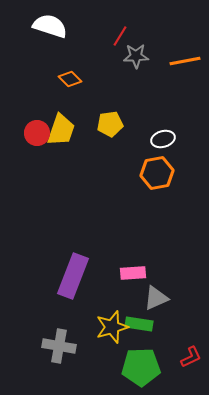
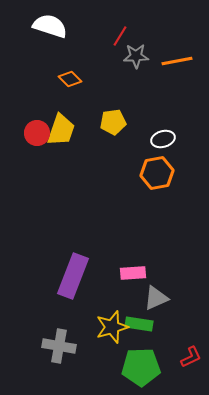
orange line: moved 8 px left
yellow pentagon: moved 3 px right, 2 px up
